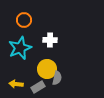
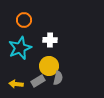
yellow circle: moved 2 px right, 3 px up
gray semicircle: moved 1 px right
gray rectangle: moved 6 px up
